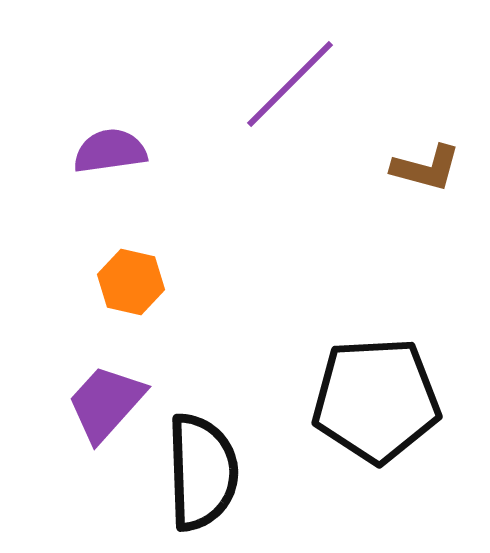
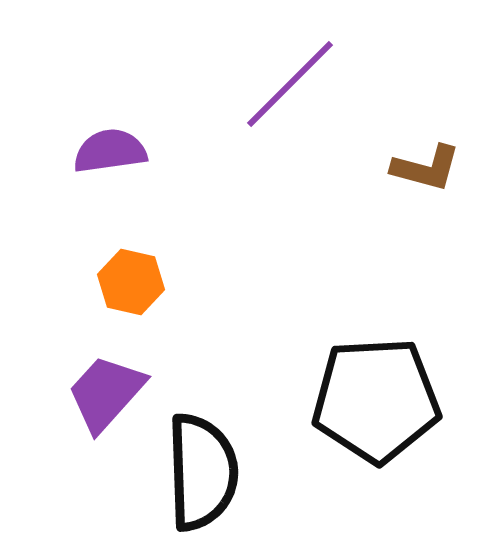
purple trapezoid: moved 10 px up
